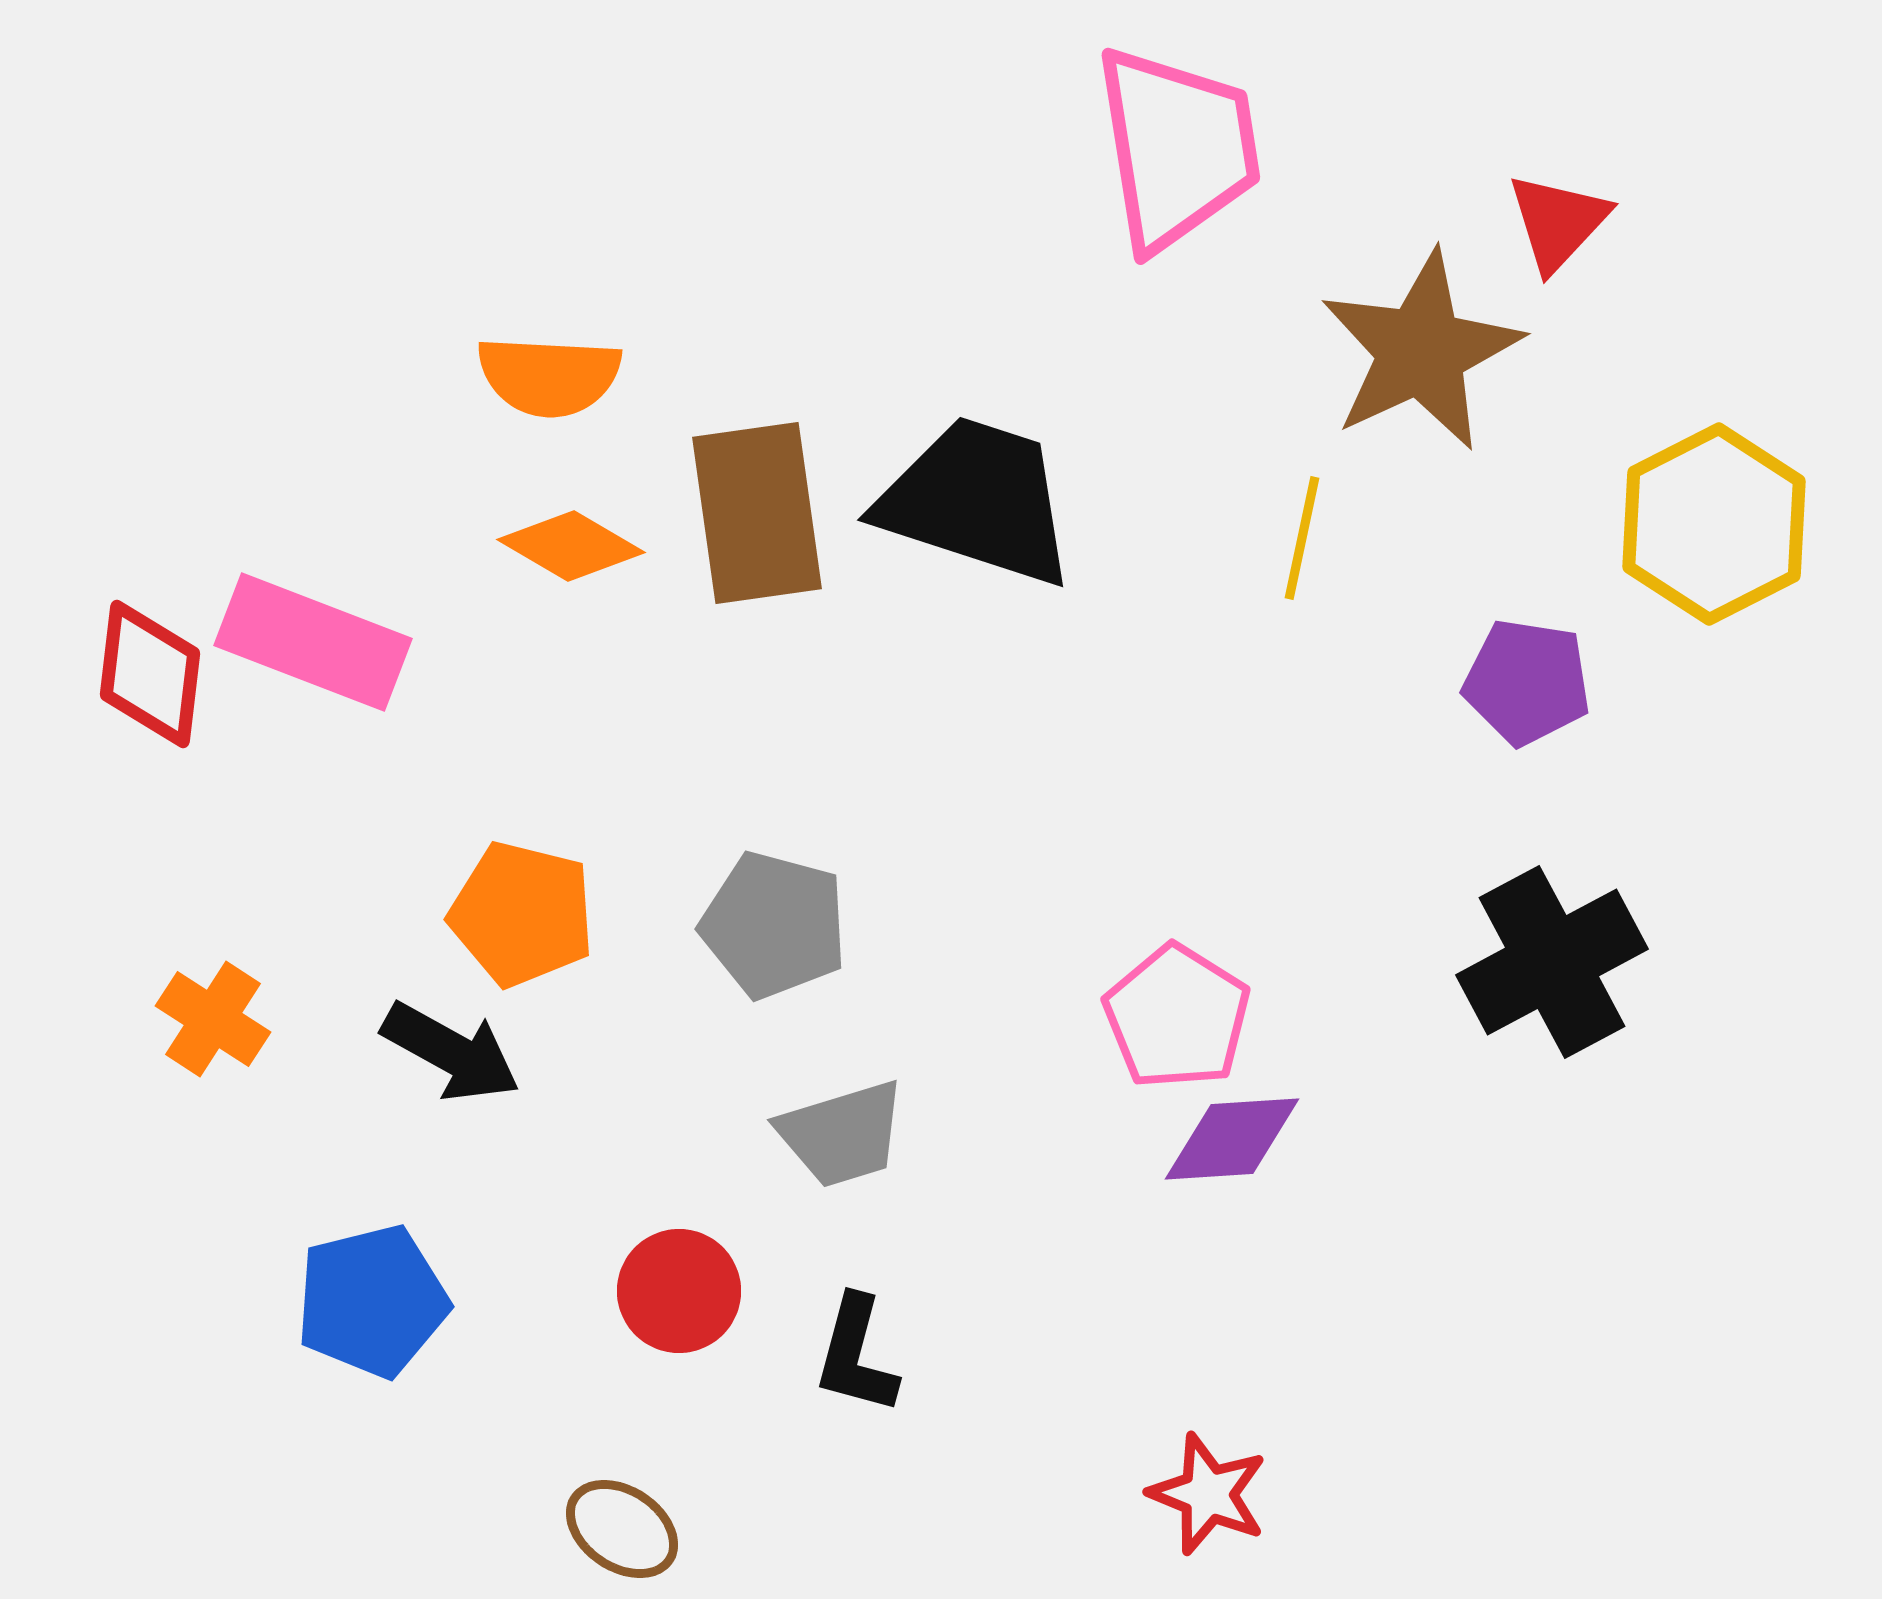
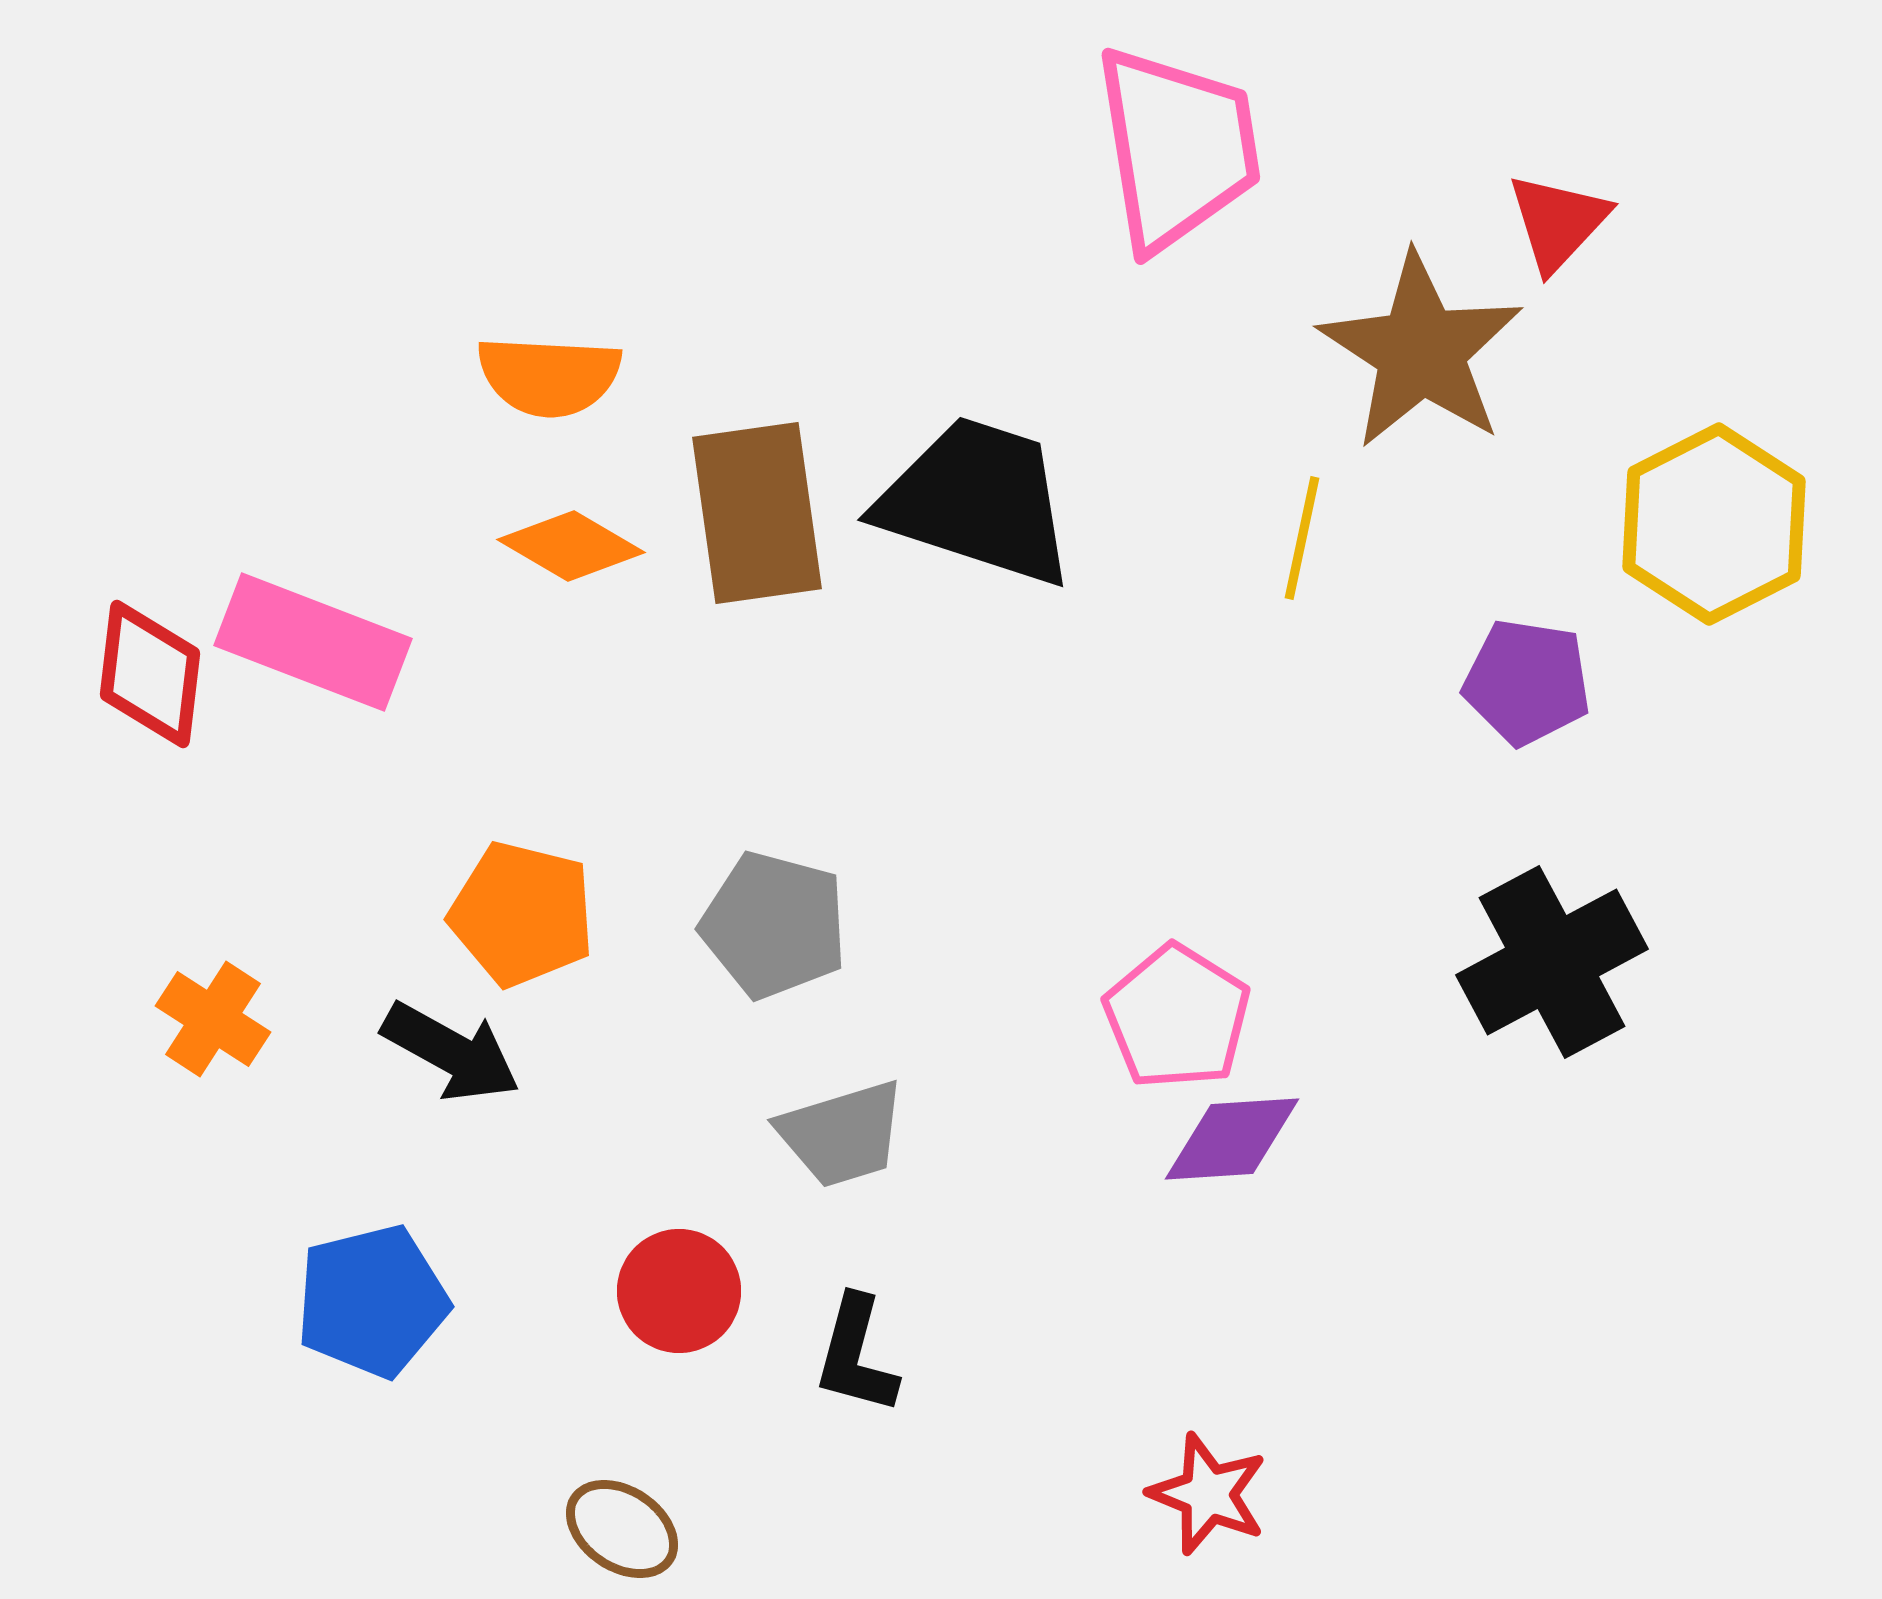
brown star: rotated 14 degrees counterclockwise
